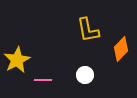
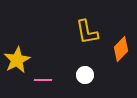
yellow L-shape: moved 1 px left, 2 px down
